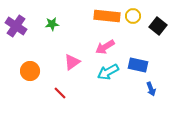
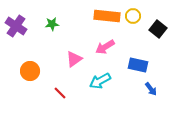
black square: moved 3 px down
pink triangle: moved 2 px right, 3 px up
cyan arrow: moved 8 px left, 9 px down
blue arrow: rotated 16 degrees counterclockwise
